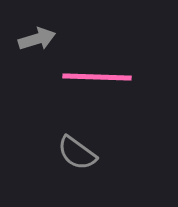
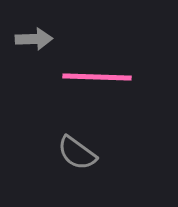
gray arrow: moved 3 px left; rotated 15 degrees clockwise
